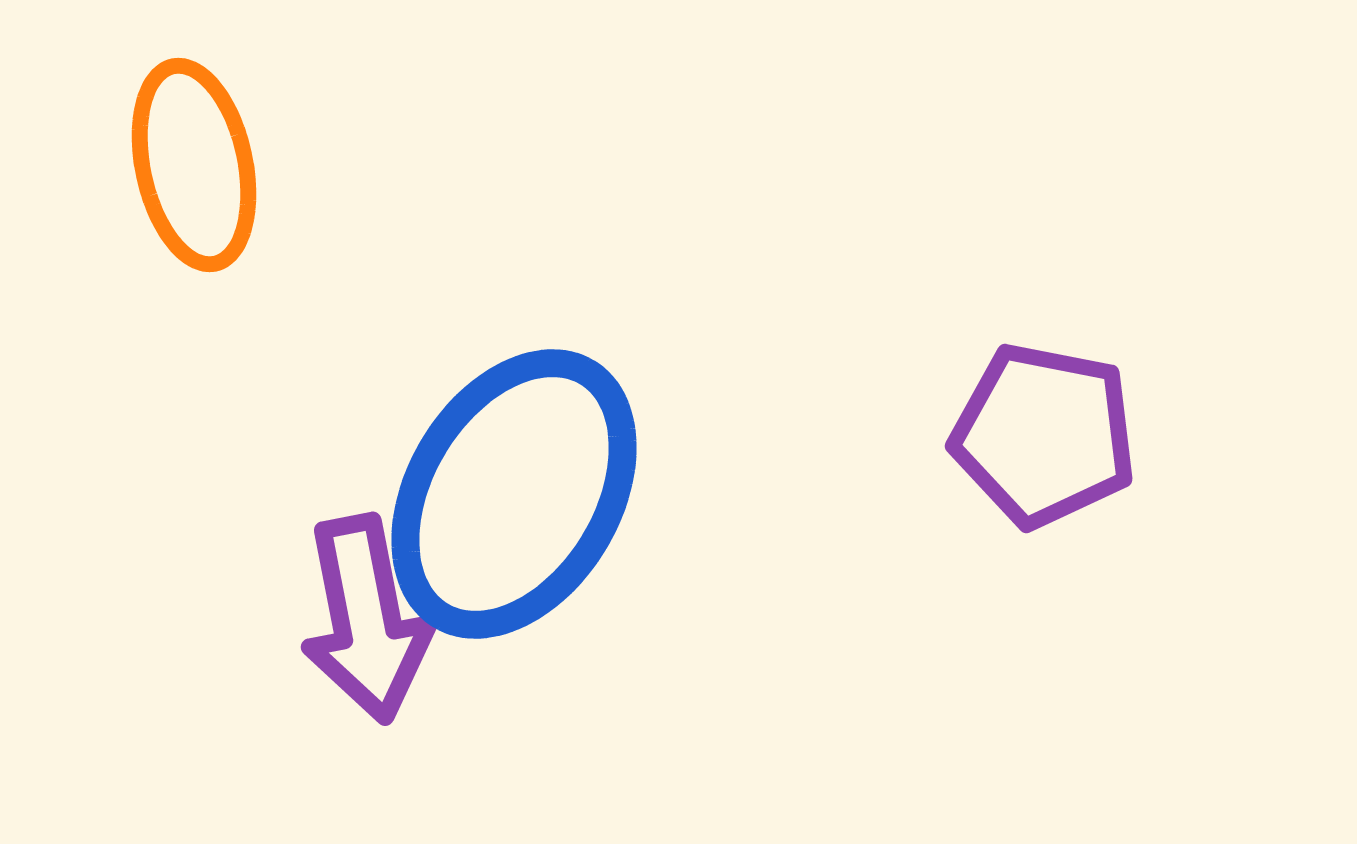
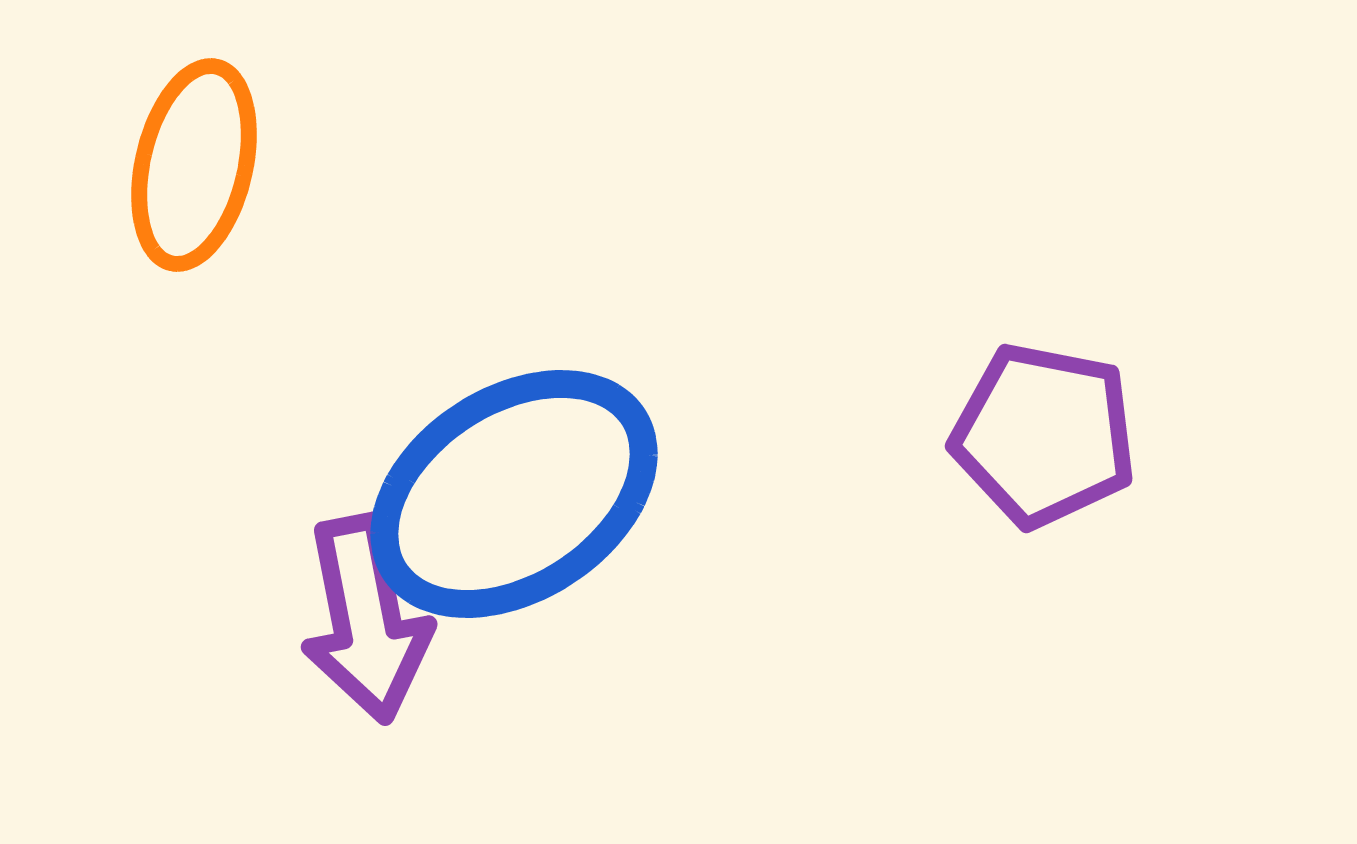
orange ellipse: rotated 25 degrees clockwise
blue ellipse: rotated 26 degrees clockwise
